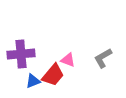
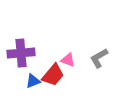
purple cross: moved 1 px up
gray L-shape: moved 4 px left
